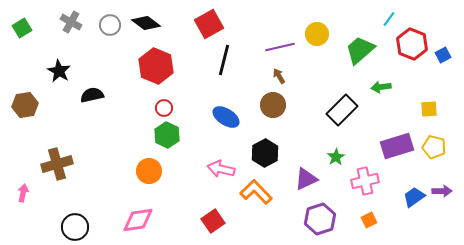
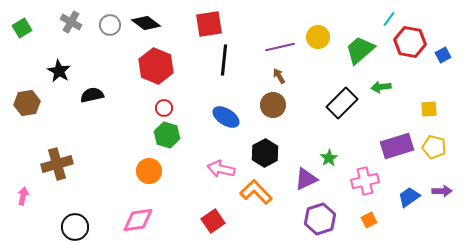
red square at (209, 24): rotated 20 degrees clockwise
yellow circle at (317, 34): moved 1 px right, 3 px down
red hexagon at (412, 44): moved 2 px left, 2 px up; rotated 12 degrees counterclockwise
black line at (224, 60): rotated 8 degrees counterclockwise
brown hexagon at (25, 105): moved 2 px right, 2 px up
black rectangle at (342, 110): moved 7 px up
green hexagon at (167, 135): rotated 10 degrees counterclockwise
green star at (336, 157): moved 7 px left, 1 px down
pink arrow at (23, 193): moved 3 px down
blue trapezoid at (414, 197): moved 5 px left
